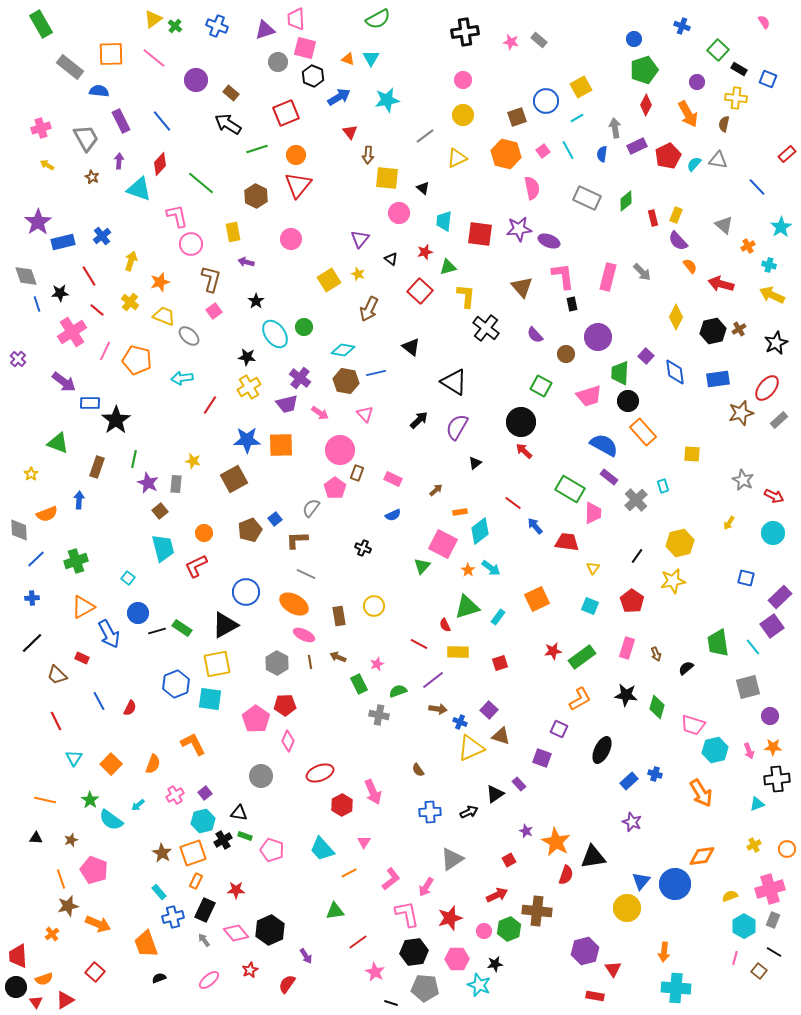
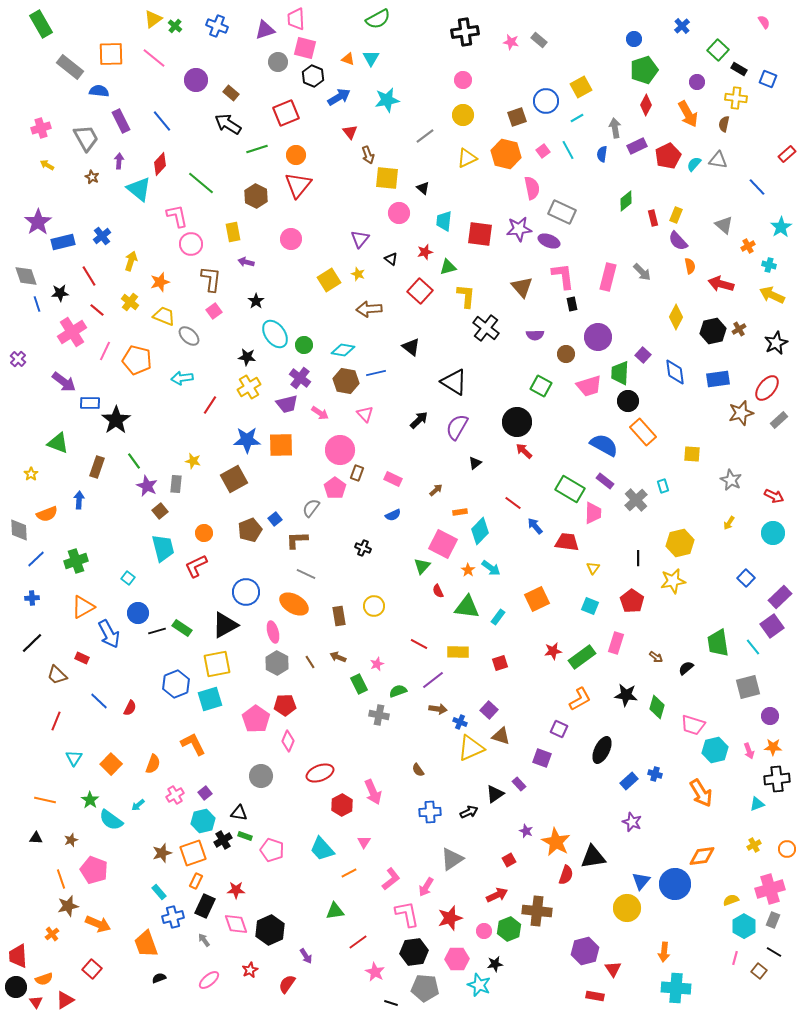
blue cross at (682, 26): rotated 28 degrees clockwise
brown arrow at (368, 155): rotated 24 degrees counterclockwise
yellow triangle at (457, 158): moved 10 px right
cyan triangle at (139, 189): rotated 20 degrees clockwise
gray rectangle at (587, 198): moved 25 px left, 14 px down
orange semicircle at (690, 266): rotated 28 degrees clockwise
brown L-shape at (211, 279): rotated 8 degrees counterclockwise
brown arrow at (369, 309): rotated 60 degrees clockwise
green circle at (304, 327): moved 18 px down
purple semicircle at (535, 335): rotated 48 degrees counterclockwise
purple square at (646, 356): moved 3 px left, 1 px up
pink trapezoid at (589, 396): moved 10 px up
black circle at (521, 422): moved 4 px left
green line at (134, 459): moved 2 px down; rotated 48 degrees counterclockwise
purple rectangle at (609, 477): moved 4 px left, 4 px down
gray star at (743, 480): moved 12 px left
purple star at (148, 483): moved 1 px left, 3 px down
cyan diamond at (480, 531): rotated 8 degrees counterclockwise
black line at (637, 556): moved 1 px right, 2 px down; rotated 35 degrees counterclockwise
blue square at (746, 578): rotated 30 degrees clockwise
green triangle at (467, 607): rotated 24 degrees clockwise
red semicircle at (445, 625): moved 7 px left, 34 px up
pink ellipse at (304, 635): moved 31 px left, 3 px up; rotated 50 degrees clockwise
pink rectangle at (627, 648): moved 11 px left, 5 px up
brown arrow at (656, 654): moved 3 px down; rotated 32 degrees counterclockwise
brown line at (310, 662): rotated 24 degrees counterclockwise
cyan square at (210, 699): rotated 25 degrees counterclockwise
blue line at (99, 701): rotated 18 degrees counterclockwise
red line at (56, 721): rotated 48 degrees clockwise
brown star at (162, 853): rotated 24 degrees clockwise
yellow semicircle at (730, 896): moved 1 px right, 4 px down
black rectangle at (205, 910): moved 4 px up
pink diamond at (236, 933): moved 9 px up; rotated 20 degrees clockwise
red square at (95, 972): moved 3 px left, 3 px up
